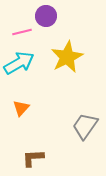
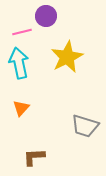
cyan arrow: rotated 72 degrees counterclockwise
gray trapezoid: rotated 108 degrees counterclockwise
brown L-shape: moved 1 px right, 1 px up
